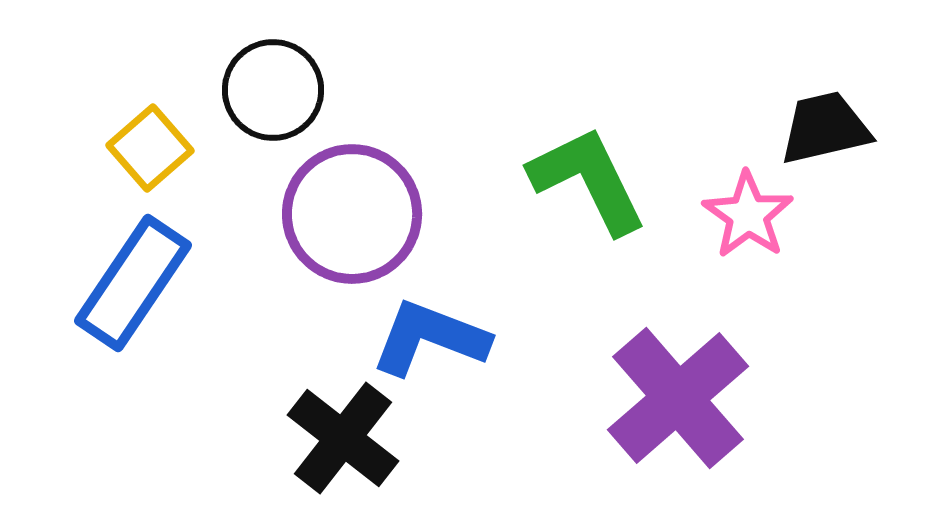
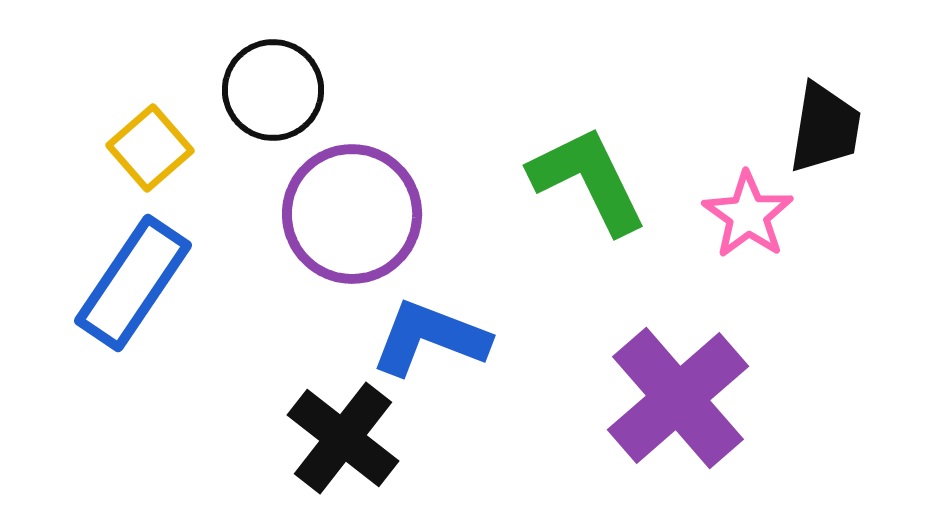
black trapezoid: rotated 112 degrees clockwise
